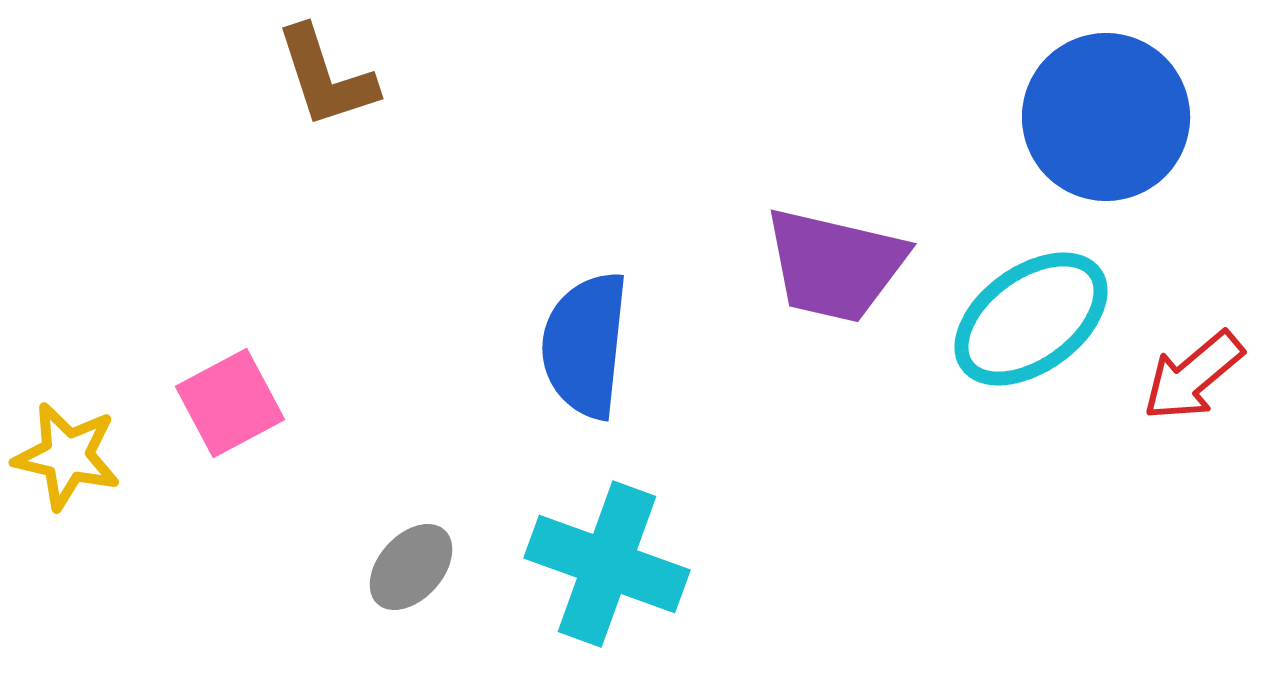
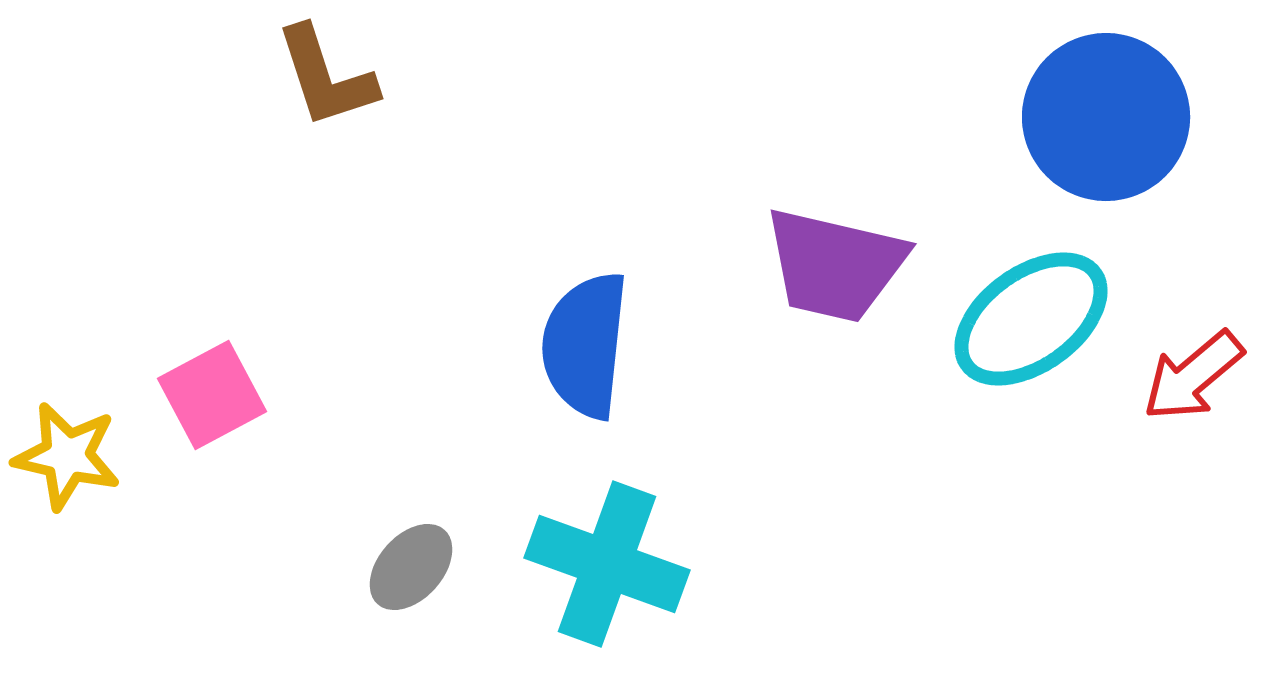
pink square: moved 18 px left, 8 px up
